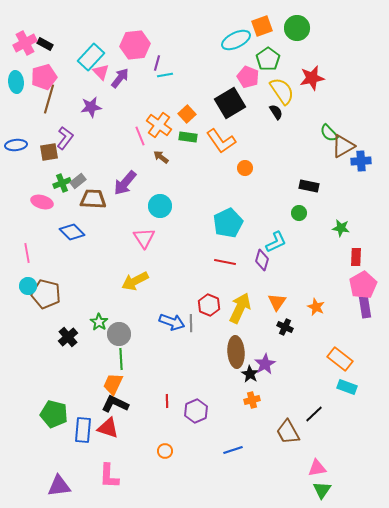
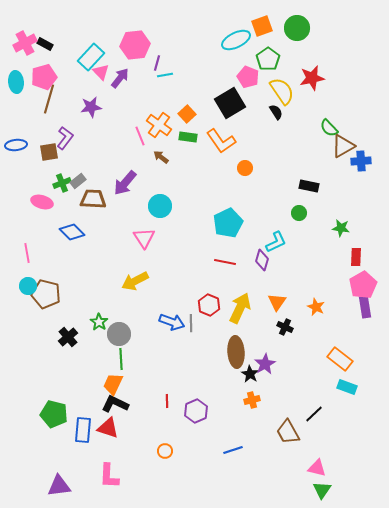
green semicircle at (329, 133): moved 5 px up
pink triangle at (317, 468): rotated 24 degrees clockwise
